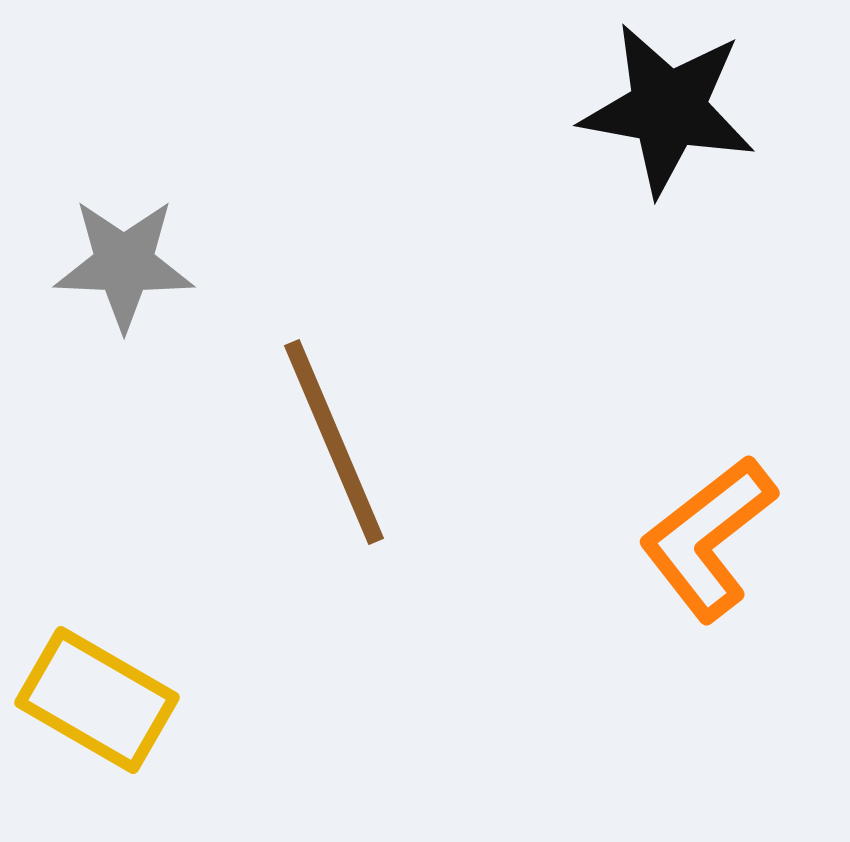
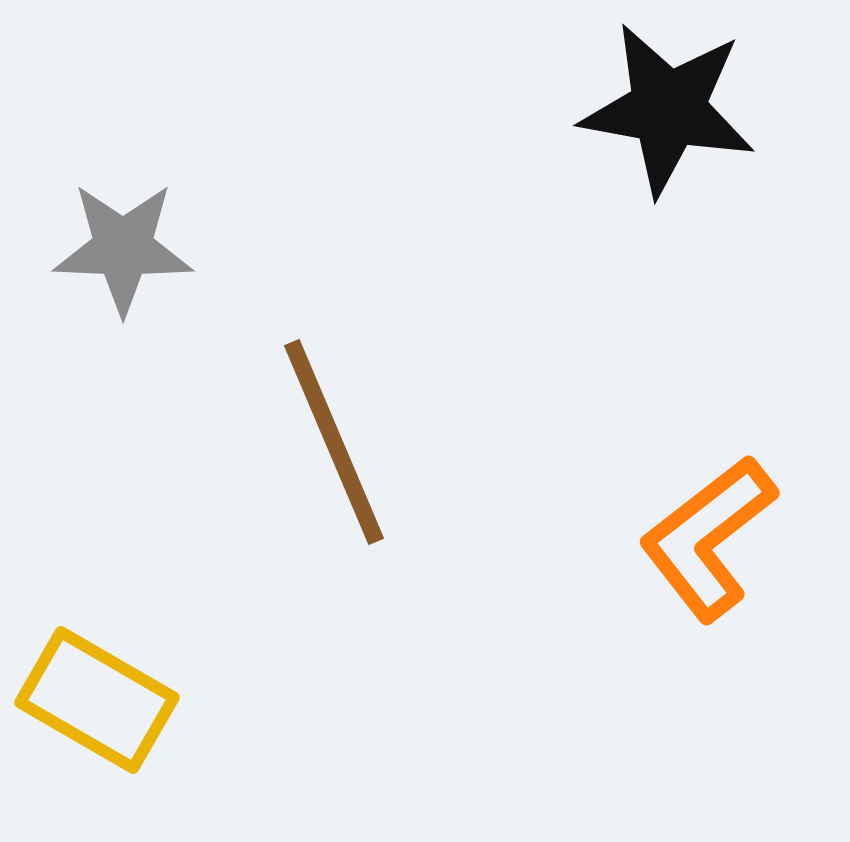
gray star: moved 1 px left, 16 px up
